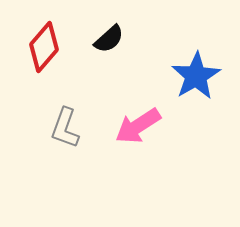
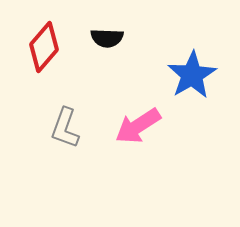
black semicircle: moved 2 px left, 1 px up; rotated 44 degrees clockwise
blue star: moved 4 px left, 1 px up
